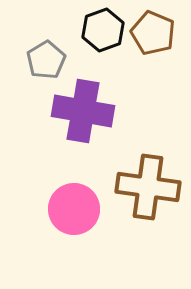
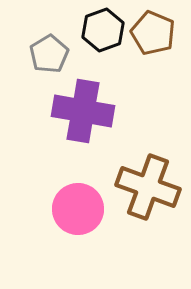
gray pentagon: moved 3 px right, 6 px up
brown cross: rotated 12 degrees clockwise
pink circle: moved 4 px right
